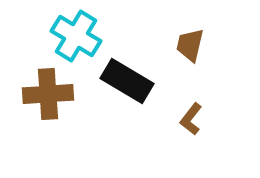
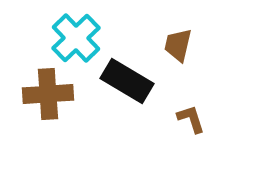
cyan cross: moved 2 px down; rotated 15 degrees clockwise
brown trapezoid: moved 12 px left
brown L-shape: rotated 124 degrees clockwise
